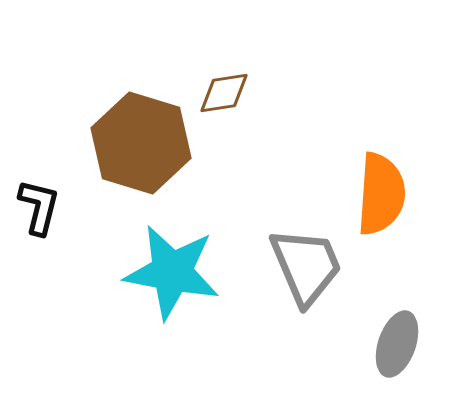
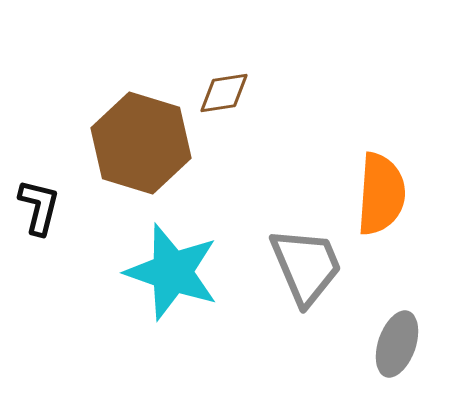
cyan star: rotated 8 degrees clockwise
